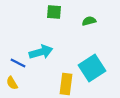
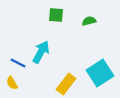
green square: moved 2 px right, 3 px down
cyan arrow: rotated 45 degrees counterclockwise
cyan square: moved 8 px right, 5 px down
yellow rectangle: rotated 30 degrees clockwise
